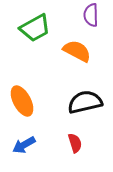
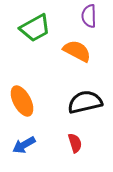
purple semicircle: moved 2 px left, 1 px down
